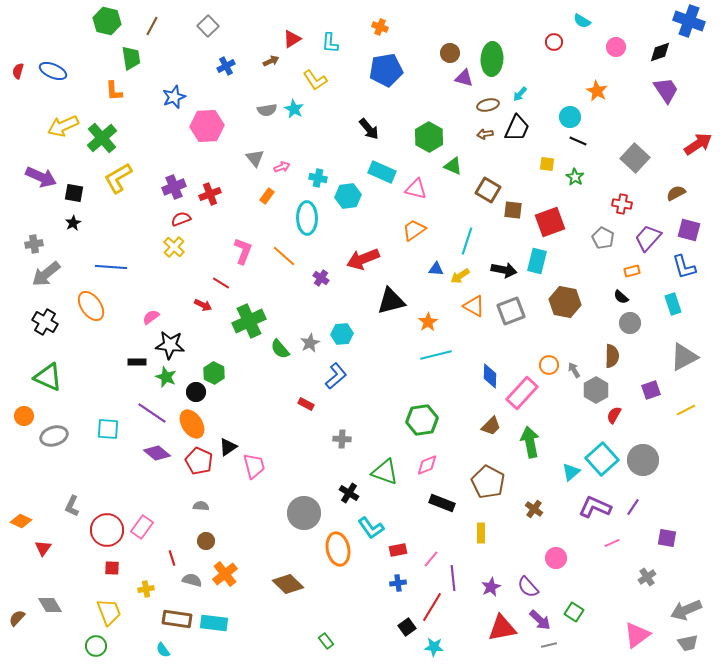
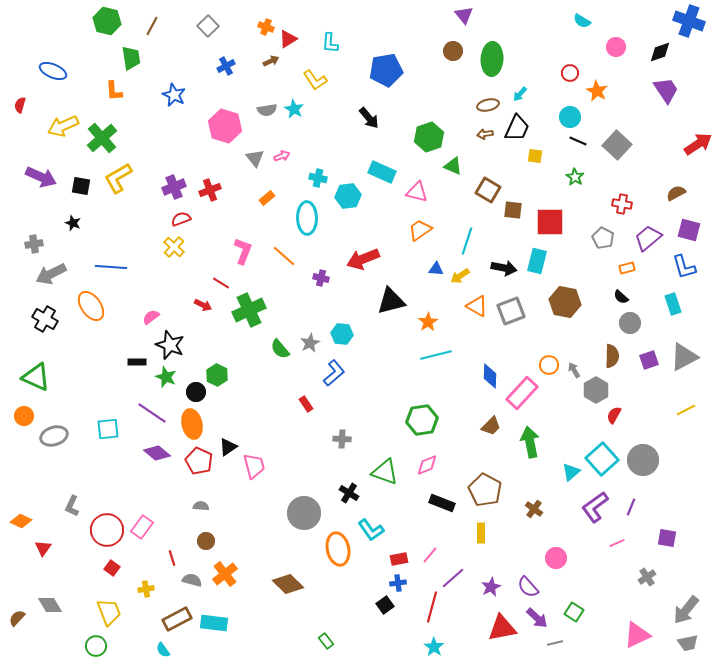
orange cross at (380, 27): moved 114 px left
red triangle at (292, 39): moved 4 px left
red circle at (554, 42): moved 16 px right, 31 px down
brown circle at (450, 53): moved 3 px right, 2 px up
red semicircle at (18, 71): moved 2 px right, 34 px down
purple triangle at (464, 78): moved 63 px up; rotated 36 degrees clockwise
blue star at (174, 97): moved 2 px up; rotated 25 degrees counterclockwise
pink hexagon at (207, 126): moved 18 px right; rotated 20 degrees clockwise
black arrow at (369, 129): moved 11 px up
green hexagon at (429, 137): rotated 12 degrees clockwise
gray square at (635, 158): moved 18 px left, 13 px up
yellow square at (547, 164): moved 12 px left, 8 px up
pink arrow at (282, 167): moved 11 px up
pink triangle at (416, 189): moved 1 px right, 3 px down
black square at (74, 193): moved 7 px right, 7 px up
red cross at (210, 194): moved 4 px up
orange rectangle at (267, 196): moved 2 px down; rotated 14 degrees clockwise
red square at (550, 222): rotated 20 degrees clockwise
black star at (73, 223): rotated 21 degrees counterclockwise
orange trapezoid at (414, 230): moved 6 px right
purple trapezoid at (648, 238): rotated 8 degrees clockwise
black arrow at (504, 270): moved 2 px up
orange rectangle at (632, 271): moved 5 px left, 3 px up
gray arrow at (46, 274): moved 5 px right; rotated 12 degrees clockwise
purple cross at (321, 278): rotated 21 degrees counterclockwise
orange triangle at (474, 306): moved 3 px right
green cross at (249, 321): moved 11 px up
black cross at (45, 322): moved 3 px up
cyan hexagon at (342, 334): rotated 10 degrees clockwise
black star at (170, 345): rotated 16 degrees clockwise
green hexagon at (214, 373): moved 3 px right, 2 px down
blue L-shape at (336, 376): moved 2 px left, 3 px up
green triangle at (48, 377): moved 12 px left
purple square at (651, 390): moved 2 px left, 30 px up
red rectangle at (306, 404): rotated 28 degrees clockwise
orange ellipse at (192, 424): rotated 20 degrees clockwise
cyan square at (108, 429): rotated 10 degrees counterclockwise
brown pentagon at (488, 482): moved 3 px left, 8 px down
purple L-shape at (595, 507): rotated 60 degrees counterclockwise
purple line at (633, 507): moved 2 px left; rotated 12 degrees counterclockwise
cyan L-shape at (371, 528): moved 2 px down
pink line at (612, 543): moved 5 px right
red rectangle at (398, 550): moved 1 px right, 9 px down
pink line at (431, 559): moved 1 px left, 4 px up
red square at (112, 568): rotated 35 degrees clockwise
purple line at (453, 578): rotated 55 degrees clockwise
red line at (432, 607): rotated 16 degrees counterclockwise
gray arrow at (686, 610): rotated 28 degrees counterclockwise
brown rectangle at (177, 619): rotated 36 degrees counterclockwise
purple arrow at (540, 620): moved 3 px left, 2 px up
black square at (407, 627): moved 22 px left, 22 px up
pink triangle at (637, 635): rotated 12 degrees clockwise
gray line at (549, 645): moved 6 px right, 2 px up
cyan star at (434, 647): rotated 30 degrees clockwise
